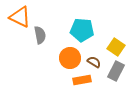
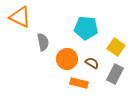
cyan pentagon: moved 4 px right, 2 px up
gray semicircle: moved 3 px right, 7 px down
orange circle: moved 3 px left, 1 px down
brown semicircle: moved 2 px left, 1 px down
gray rectangle: moved 1 px left, 3 px down
orange rectangle: moved 3 px left, 3 px down; rotated 24 degrees clockwise
